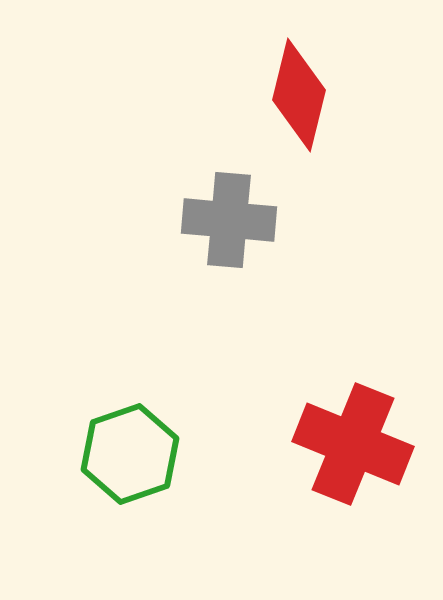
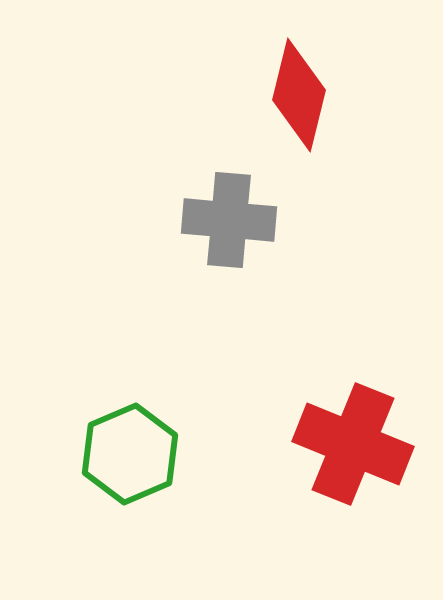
green hexagon: rotated 4 degrees counterclockwise
